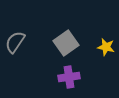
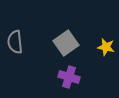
gray semicircle: rotated 40 degrees counterclockwise
purple cross: rotated 25 degrees clockwise
